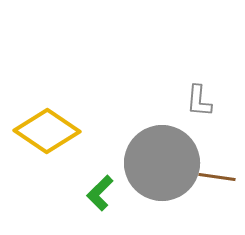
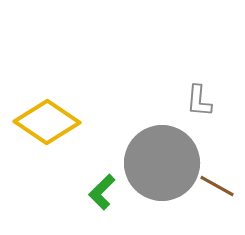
yellow diamond: moved 9 px up
brown line: moved 9 px down; rotated 21 degrees clockwise
green L-shape: moved 2 px right, 1 px up
